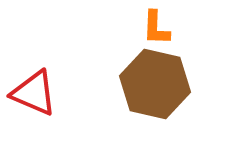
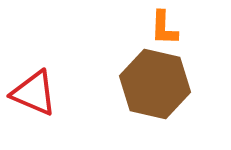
orange L-shape: moved 8 px right
